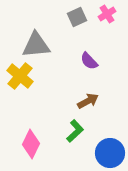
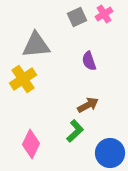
pink cross: moved 3 px left
purple semicircle: rotated 24 degrees clockwise
yellow cross: moved 3 px right, 3 px down; rotated 16 degrees clockwise
brown arrow: moved 4 px down
